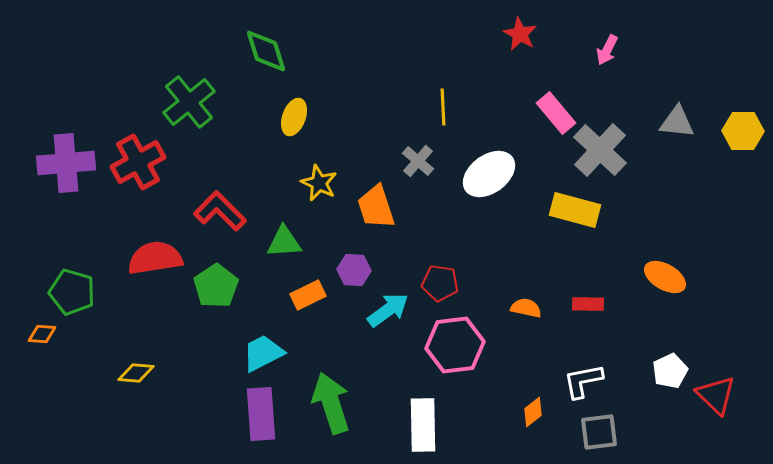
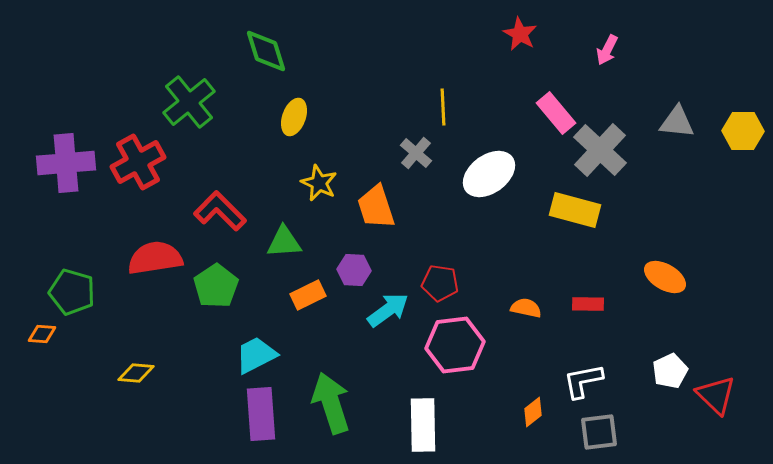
gray cross at (418, 161): moved 2 px left, 8 px up
cyan trapezoid at (263, 353): moved 7 px left, 2 px down
